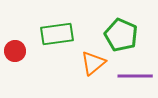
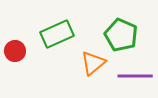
green rectangle: rotated 16 degrees counterclockwise
